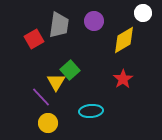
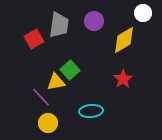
yellow triangle: rotated 48 degrees clockwise
